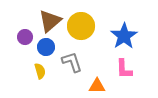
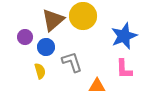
brown triangle: moved 3 px right, 1 px up
yellow circle: moved 2 px right, 10 px up
blue star: rotated 12 degrees clockwise
